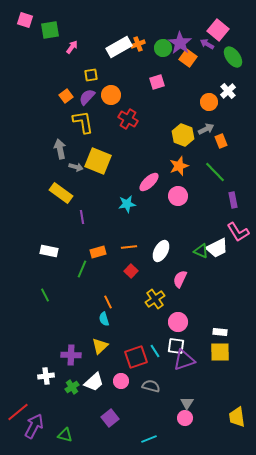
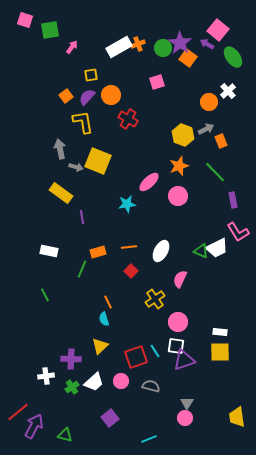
purple cross at (71, 355): moved 4 px down
